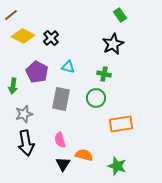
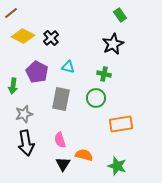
brown line: moved 2 px up
